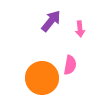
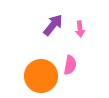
purple arrow: moved 2 px right, 4 px down
orange circle: moved 1 px left, 2 px up
